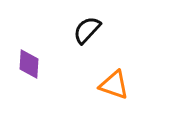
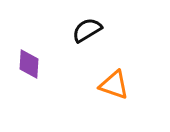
black semicircle: rotated 16 degrees clockwise
